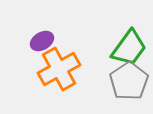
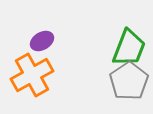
green trapezoid: rotated 15 degrees counterclockwise
orange cross: moved 27 px left, 6 px down
